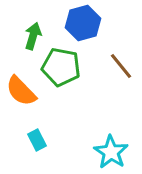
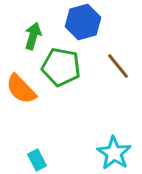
blue hexagon: moved 1 px up
brown line: moved 3 px left
orange semicircle: moved 2 px up
cyan rectangle: moved 20 px down
cyan star: moved 3 px right, 1 px down
